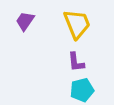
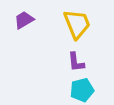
purple trapezoid: moved 1 px left, 1 px up; rotated 25 degrees clockwise
